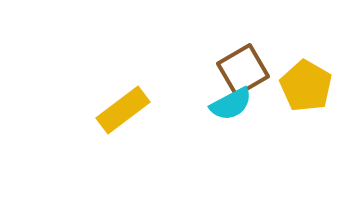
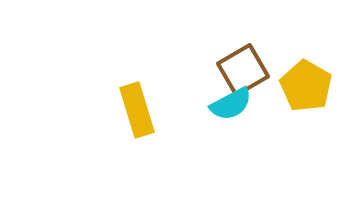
yellow rectangle: moved 14 px right; rotated 70 degrees counterclockwise
